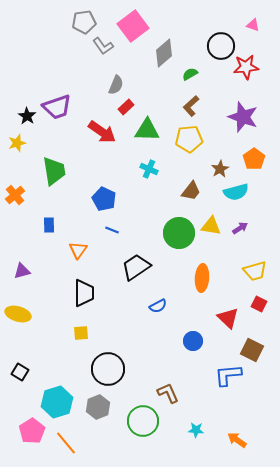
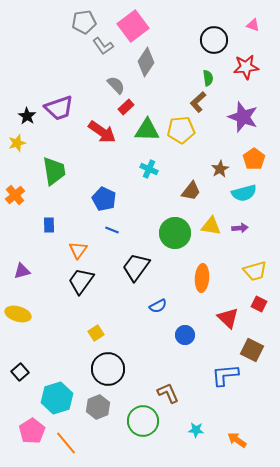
black circle at (221, 46): moved 7 px left, 6 px up
gray diamond at (164, 53): moved 18 px left, 9 px down; rotated 16 degrees counterclockwise
green semicircle at (190, 74): moved 18 px right, 4 px down; rotated 112 degrees clockwise
gray semicircle at (116, 85): rotated 66 degrees counterclockwise
brown L-shape at (191, 106): moved 7 px right, 4 px up
purple trapezoid at (57, 107): moved 2 px right, 1 px down
yellow pentagon at (189, 139): moved 8 px left, 9 px up
cyan semicircle at (236, 192): moved 8 px right, 1 px down
purple arrow at (240, 228): rotated 28 degrees clockwise
green circle at (179, 233): moved 4 px left
black trapezoid at (136, 267): rotated 20 degrees counterclockwise
black trapezoid at (84, 293): moved 3 px left, 12 px up; rotated 144 degrees counterclockwise
yellow square at (81, 333): moved 15 px right; rotated 28 degrees counterclockwise
blue circle at (193, 341): moved 8 px left, 6 px up
black square at (20, 372): rotated 18 degrees clockwise
blue L-shape at (228, 375): moved 3 px left
cyan hexagon at (57, 402): moved 4 px up
